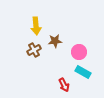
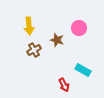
yellow arrow: moved 7 px left
brown star: moved 2 px right, 1 px up; rotated 24 degrees clockwise
pink circle: moved 24 px up
cyan rectangle: moved 2 px up
